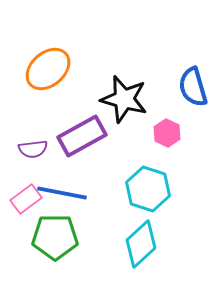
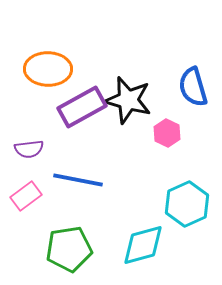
orange ellipse: rotated 42 degrees clockwise
black star: moved 4 px right, 1 px down
purple rectangle: moved 29 px up
purple semicircle: moved 4 px left
cyan hexagon: moved 39 px right, 15 px down; rotated 18 degrees clockwise
blue line: moved 16 px right, 13 px up
pink rectangle: moved 3 px up
green pentagon: moved 14 px right, 12 px down; rotated 9 degrees counterclockwise
cyan diamond: moved 2 px right, 1 px down; rotated 27 degrees clockwise
